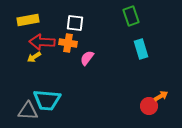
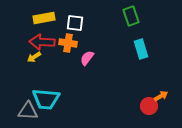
yellow rectangle: moved 16 px right, 2 px up
cyan trapezoid: moved 1 px left, 1 px up
